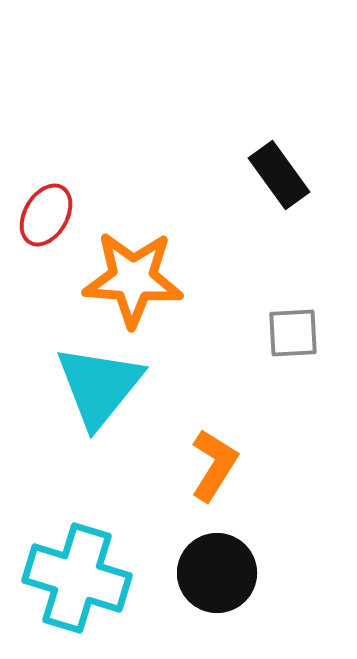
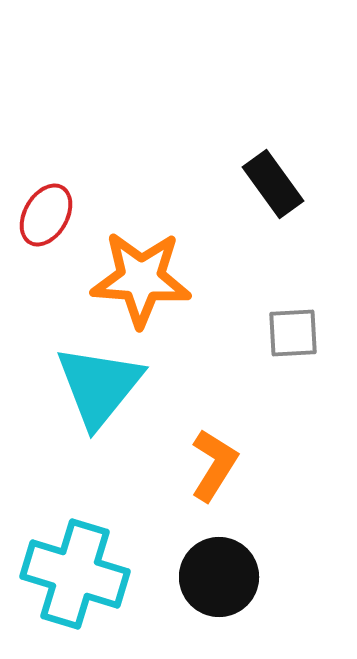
black rectangle: moved 6 px left, 9 px down
orange star: moved 8 px right
black circle: moved 2 px right, 4 px down
cyan cross: moved 2 px left, 4 px up
